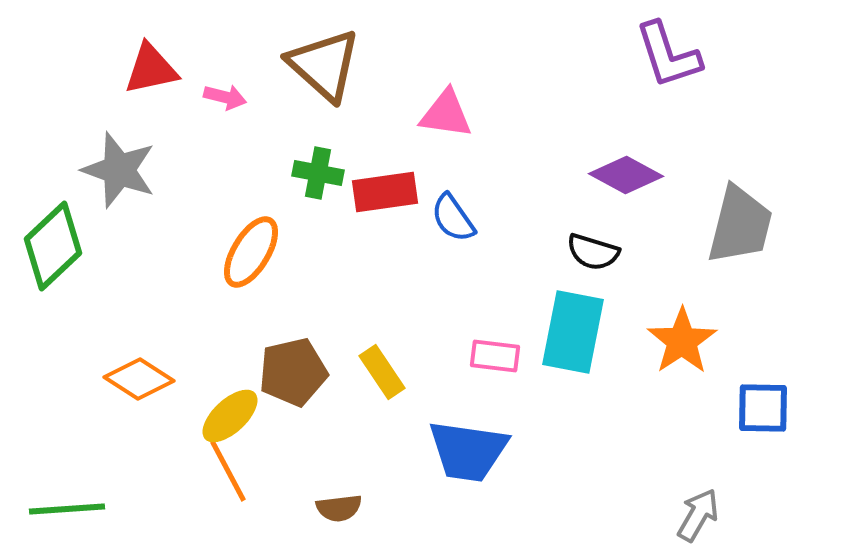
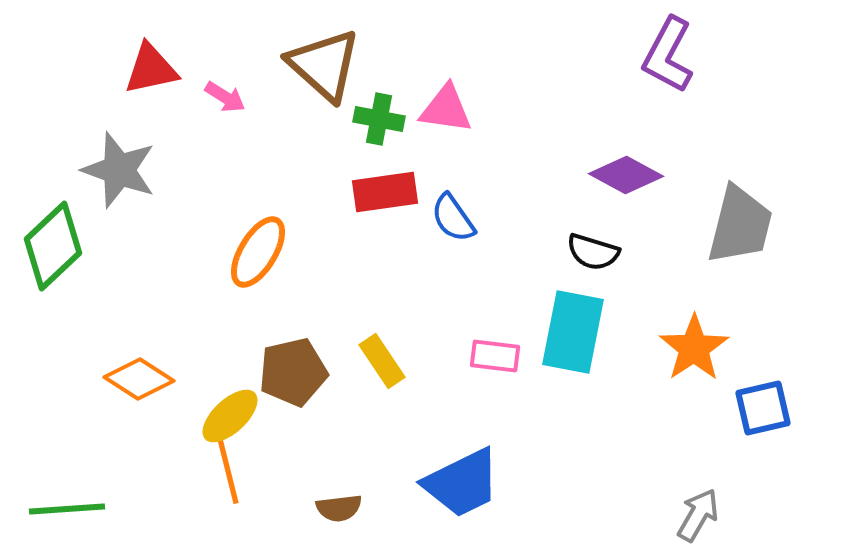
purple L-shape: rotated 46 degrees clockwise
pink arrow: rotated 18 degrees clockwise
pink triangle: moved 5 px up
green cross: moved 61 px right, 54 px up
orange ellipse: moved 7 px right
orange star: moved 12 px right, 7 px down
yellow rectangle: moved 11 px up
blue square: rotated 14 degrees counterclockwise
blue trapezoid: moved 6 px left, 32 px down; rotated 34 degrees counterclockwise
orange line: rotated 14 degrees clockwise
